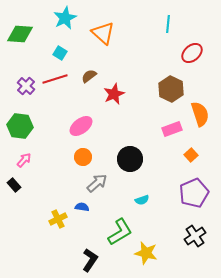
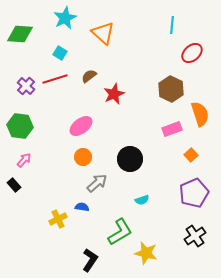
cyan line: moved 4 px right, 1 px down
